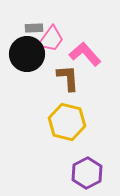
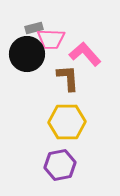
gray rectangle: rotated 12 degrees counterclockwise
pink trapezoid: rotated 56 degrees clockwise
yellow hexagon: rotated 15 degrees counterclockwise
purple hexagon: moved 27 px left, 8 px up; rotated 16 degrees clockwise
